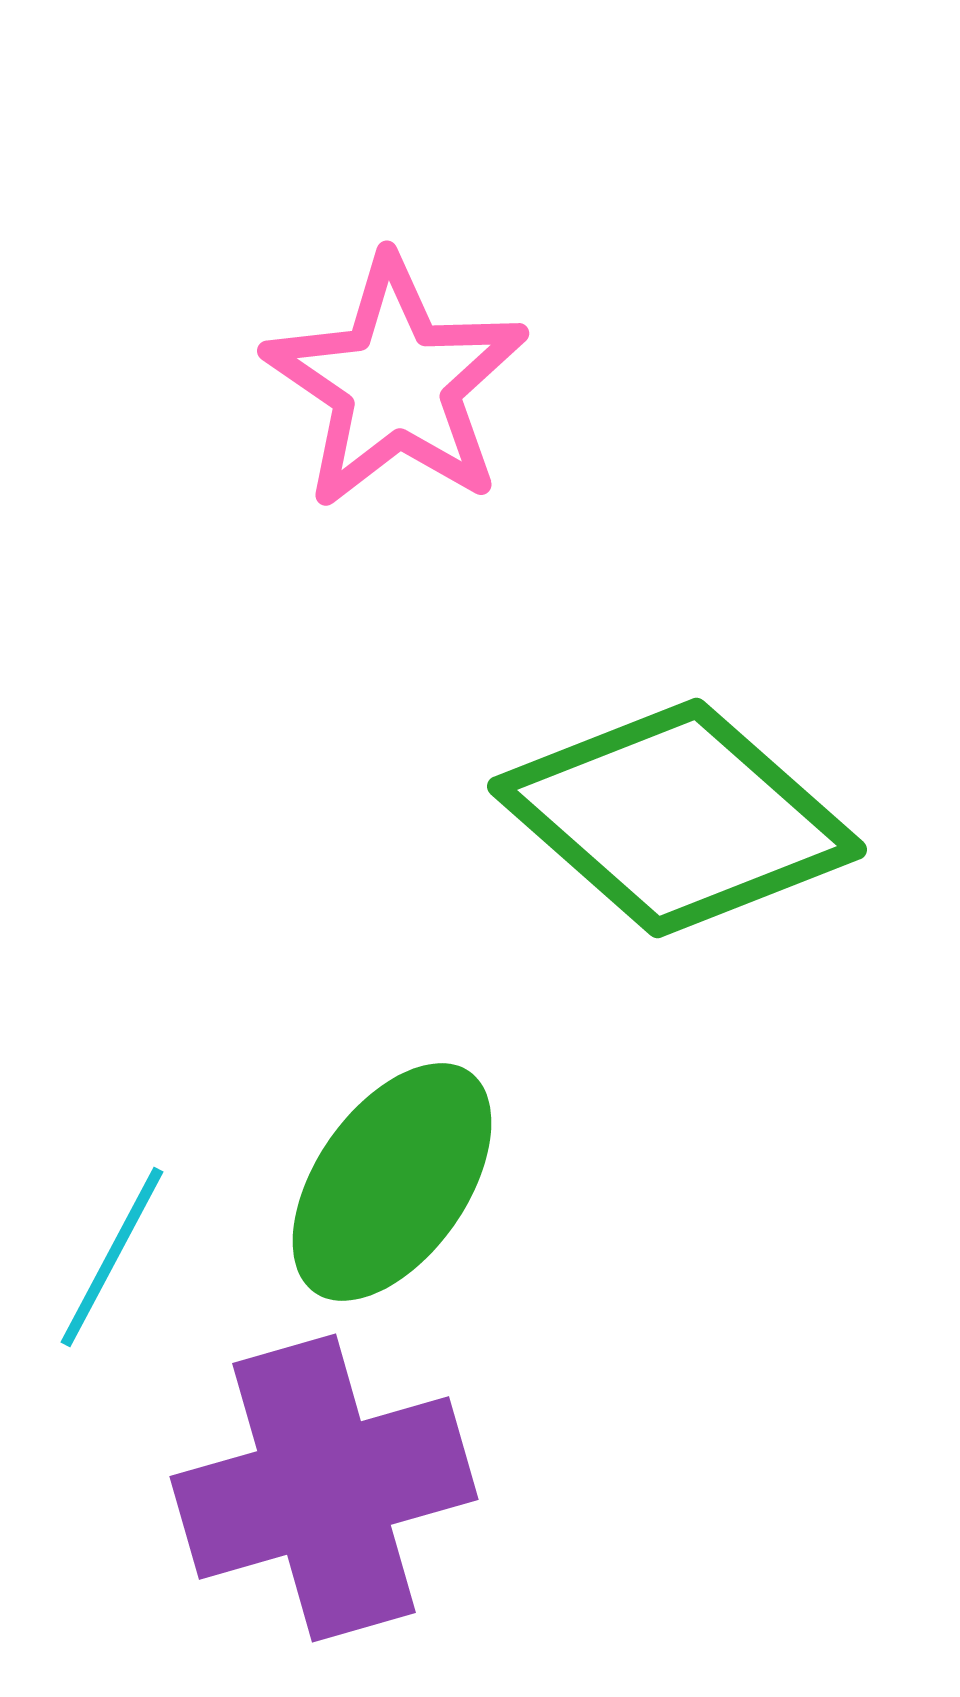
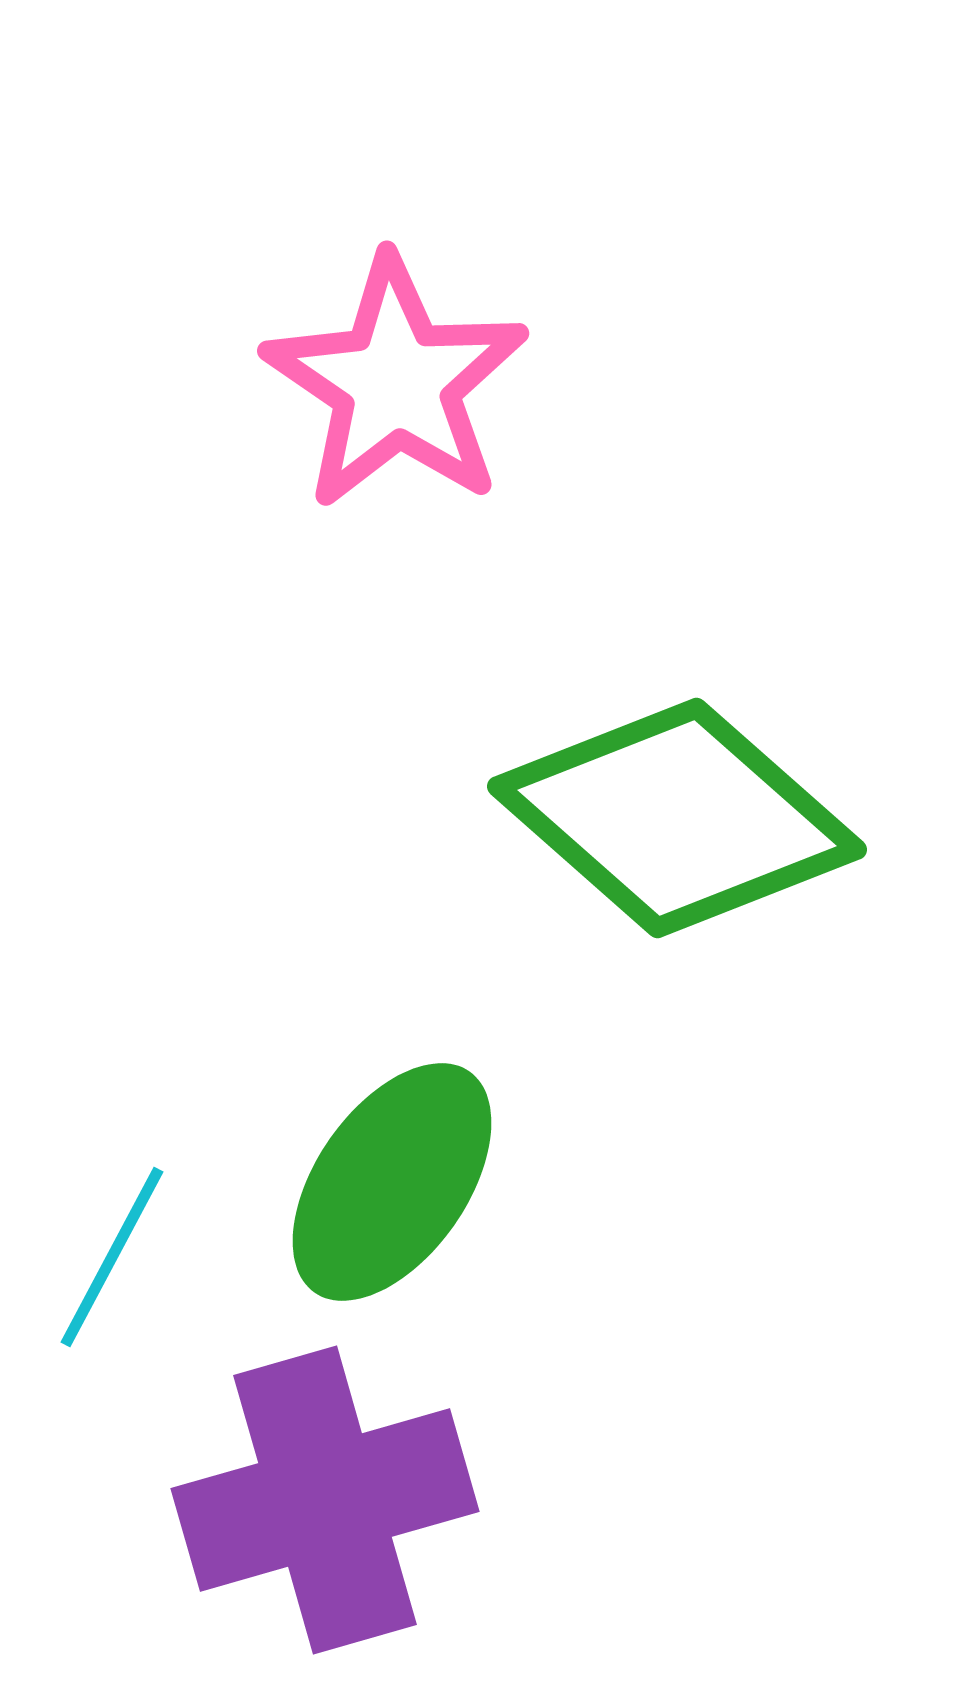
purple cross: moved 1 px right, 12 px down
